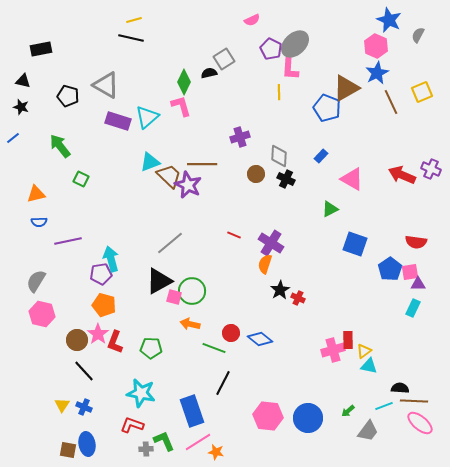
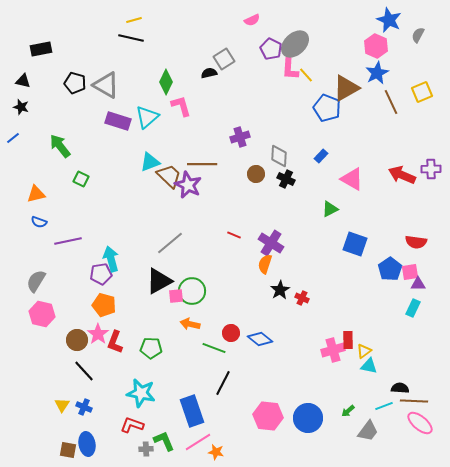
green diamond at (184, 82): moved 18 px left
yellow line at (279, 92): moved 27 px right, 17 px up; rotated 42 degrees counterclockwise
black pentagon at (68, 96): moved 7 px right, 13 px up
purple cross at (431, 169): rotated 24 degrees counterclockwise
blue semicircle at (39, 222): rotated 21 degrees clockwise
pink square at (174, 297): moved 2 px right, 1 px up; rotated 21 degrees counterclockwise
red cross at (298, 298): moved 4 px right
